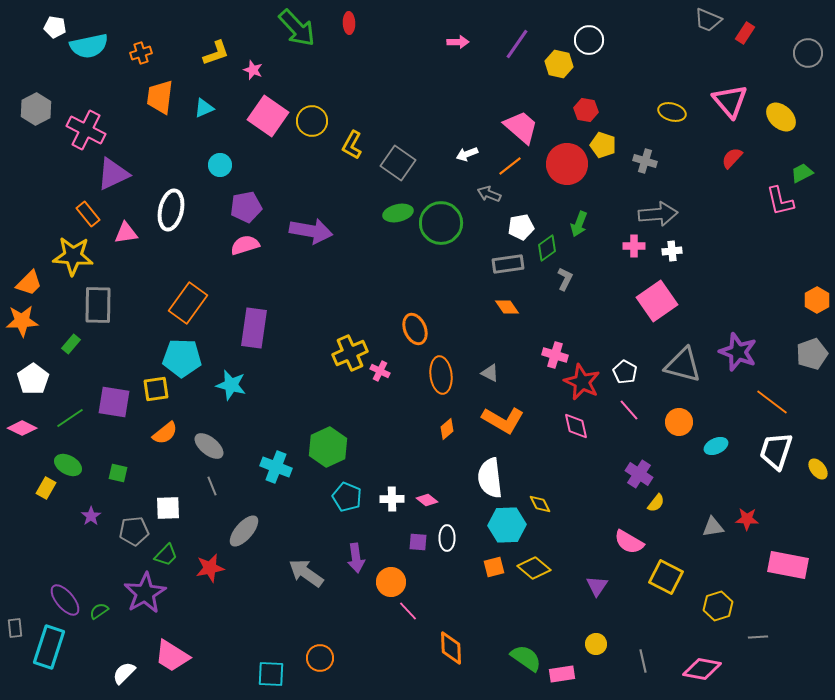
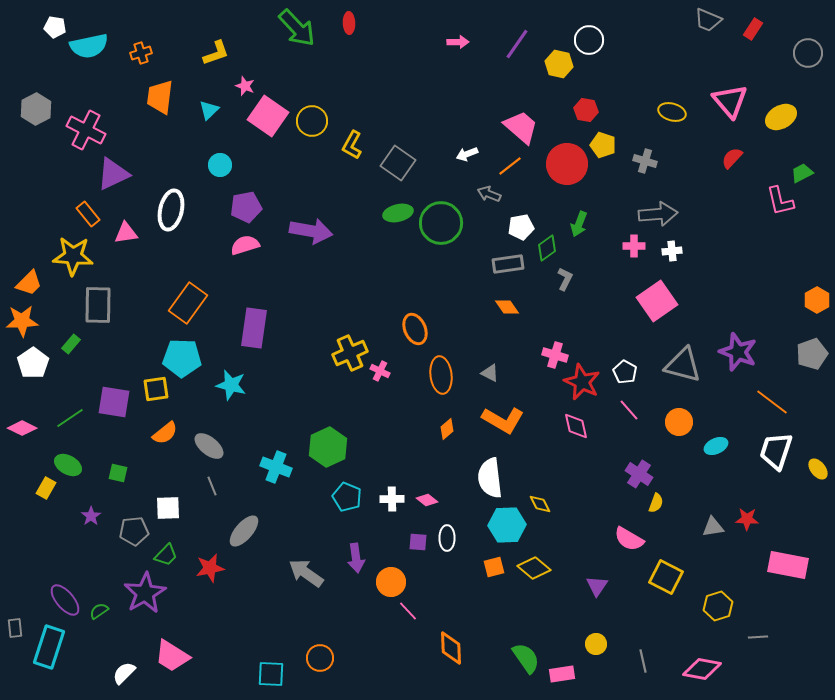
red rectangle at (745, 33): moved 8 px right, 4 px up
pink star at (253, 70): moved 8 px left, 16 px down
cyan triangle at (204, 108): moved 5 px right, 2 px down; rotated 20 degrees counterclockwise
yellow ellipse at (781, 117): rotated 72 degrees counterclockwise
white pentagon at (33, 379): moved 16 px up
yellow semicircle at (656, 503): rotated 18 degrees counterclockwise
pink semicircle at (629, 542): moved 3 px up
green semicircle at (526, 658): rotated 20 degrees clockwise
